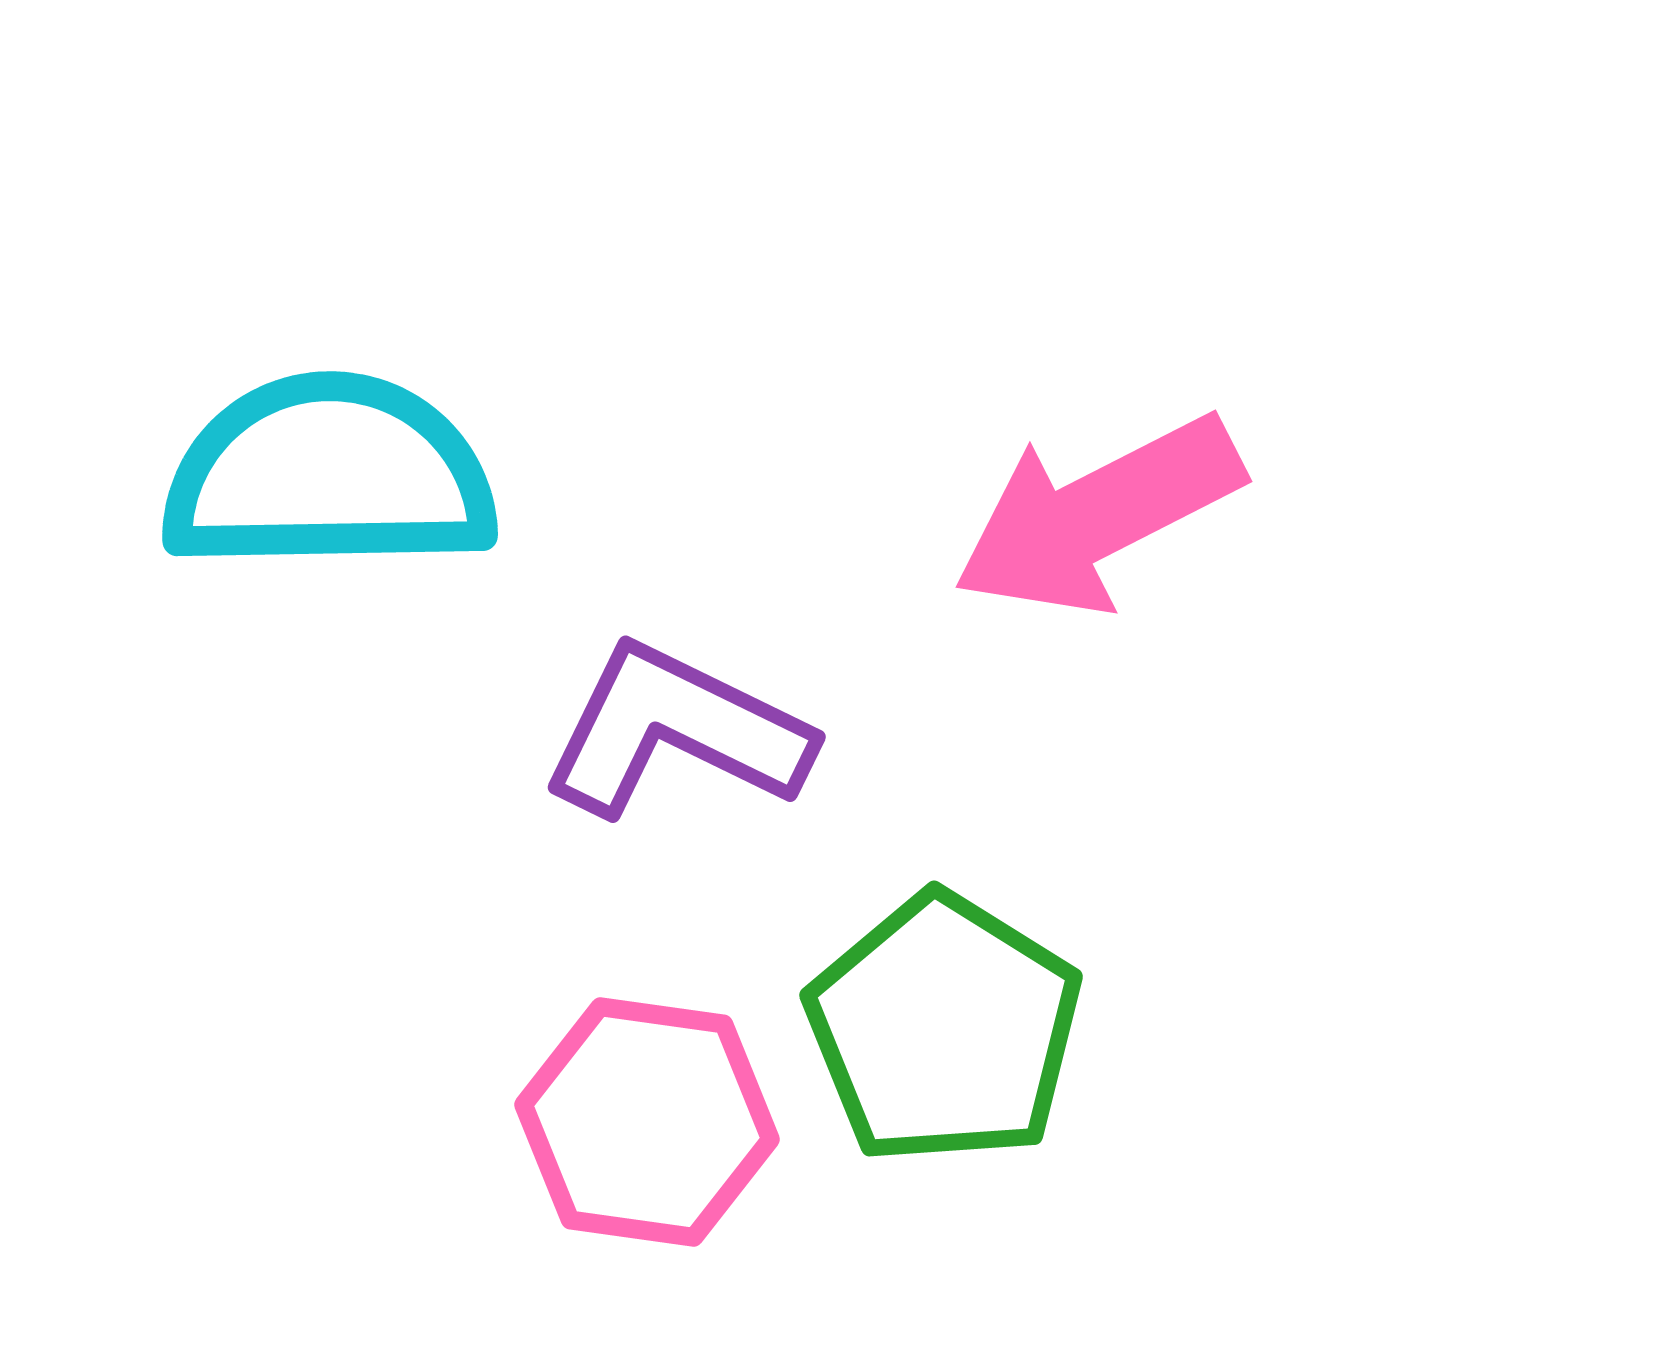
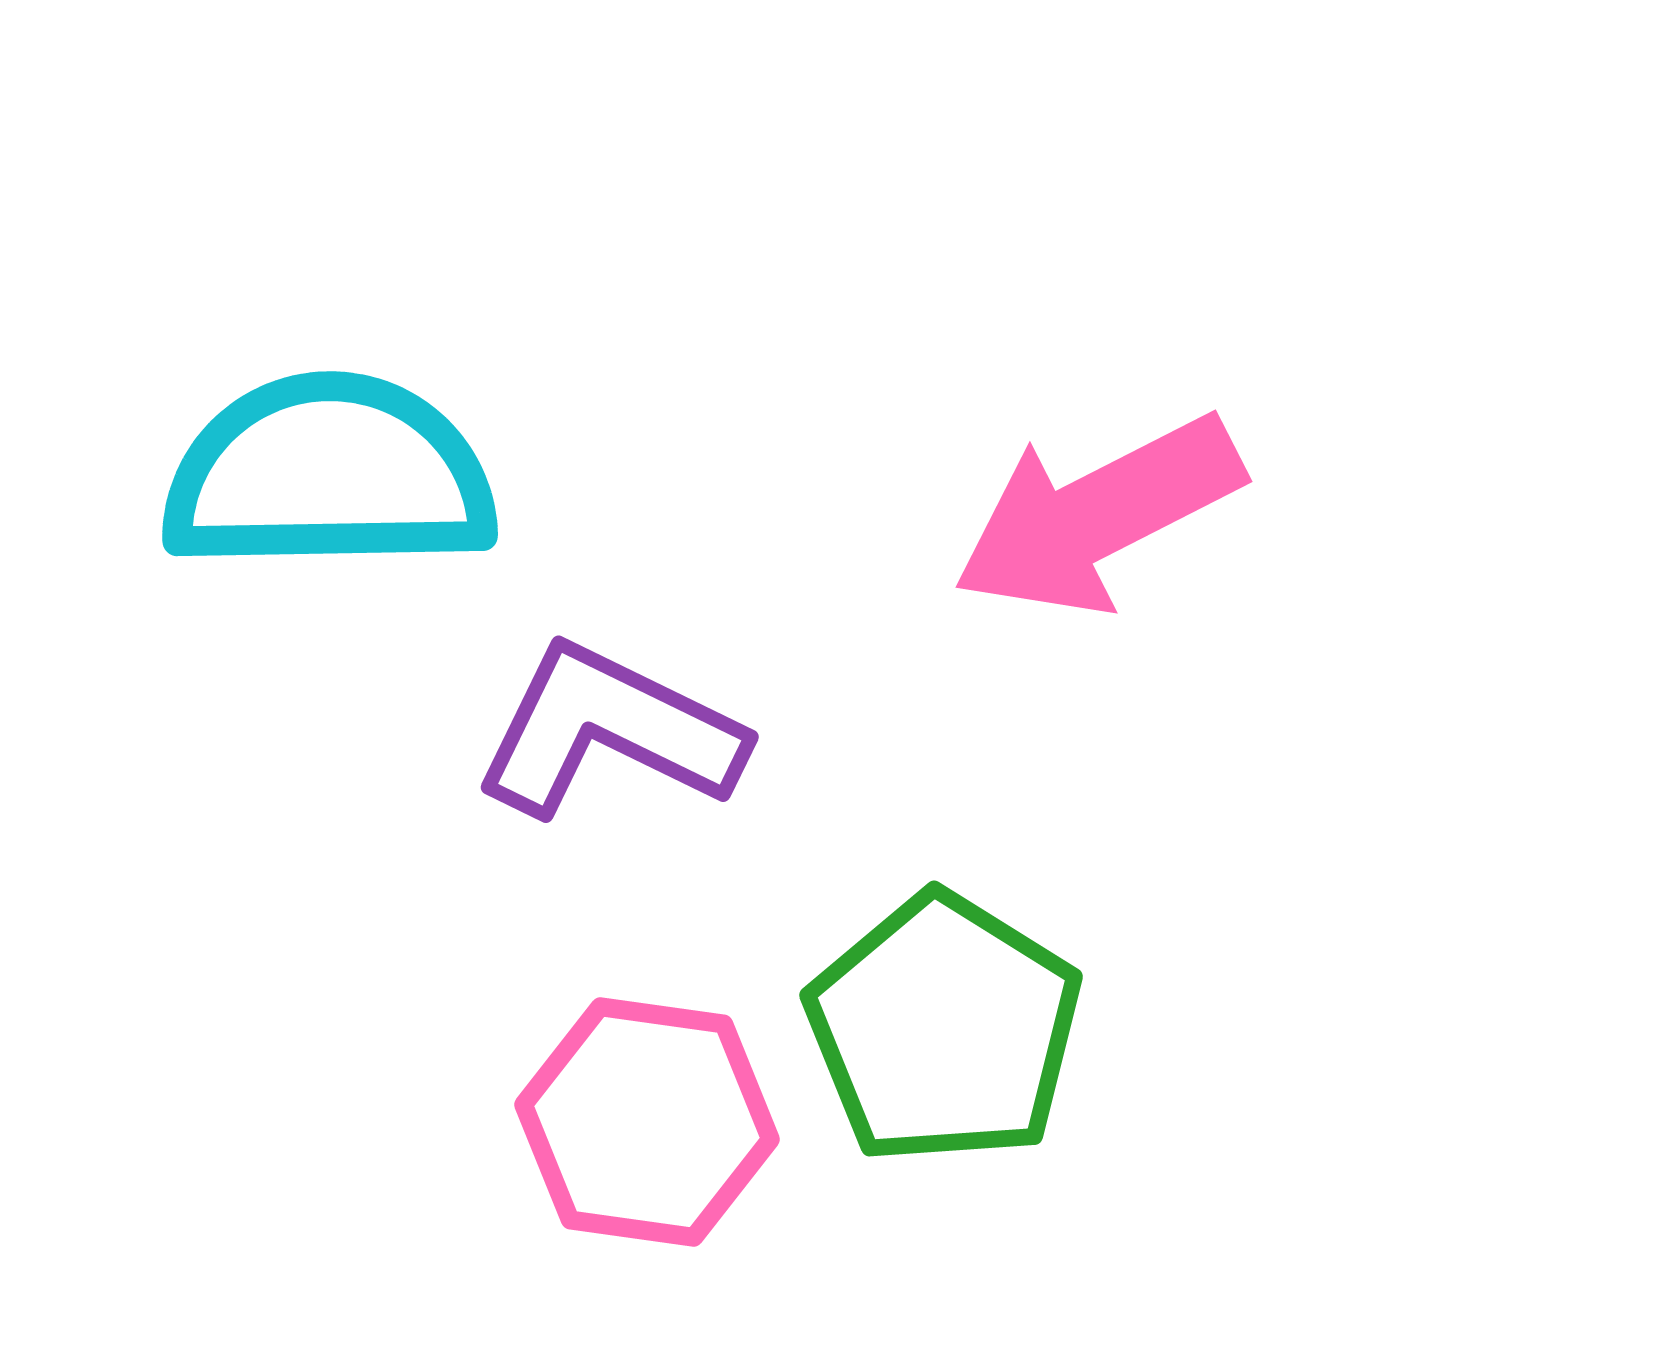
purple L-shape: moved 67 px left
